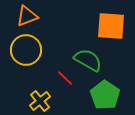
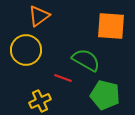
orange triangle: moved 12 px right; rotated 15 degrees counterclockwise
green semicircle: moved 2 px left
red line: moved 2 px left; rotated 24 degrees counterclockwise
green pentagon: rotated 20 degrees counterclockwise
yellow cross: rotated 15 degrees clockwise
